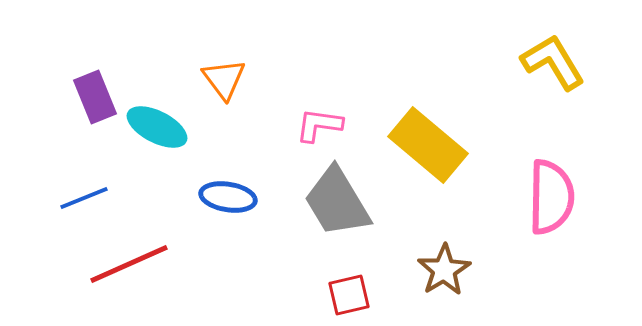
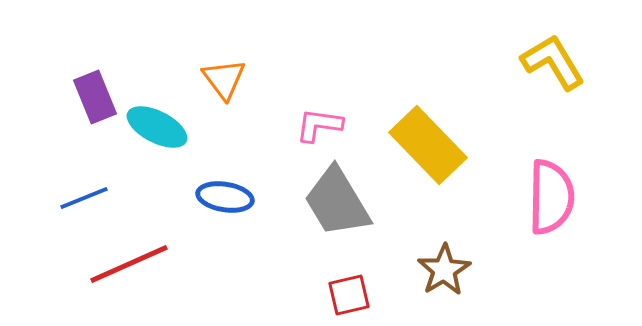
yellow rectangle: rotated 6 degrees clockwise
blue ellipse: moved 3 px left
